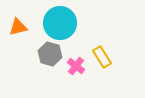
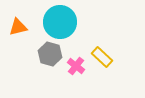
cyan circle: moved 1 px up
yellow rectangle: rotated 15 degrees counterclockwise
